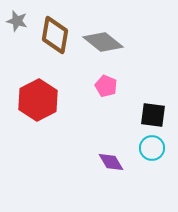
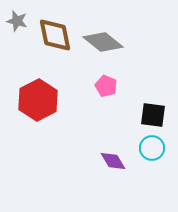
brown diamond: rotated 21 degrees counterclockwise
purple diamond: moved 2 px right, 1 px up
